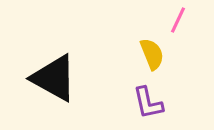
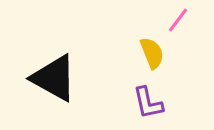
pink line: rotated 12 degrees clockwise
yellow semicircle: moved 1 px up
